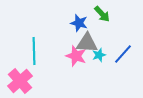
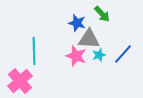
blue star: moved 2 px left
gray triangle: moved 2 px right, 4 px up
